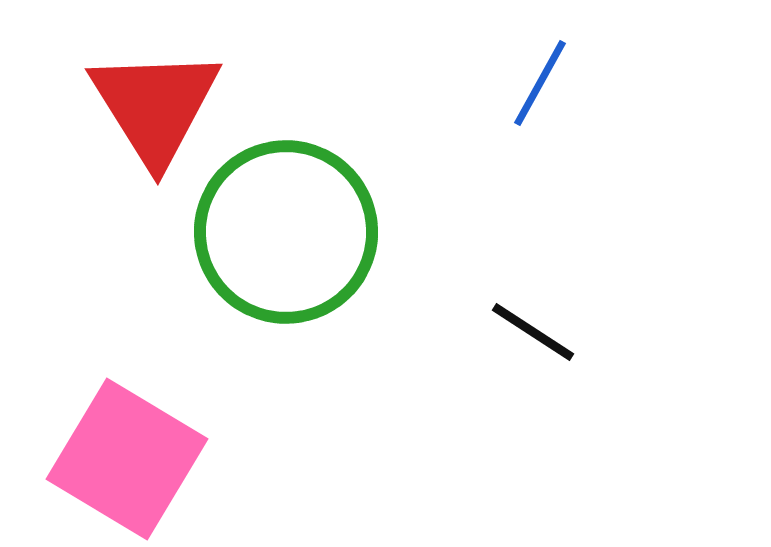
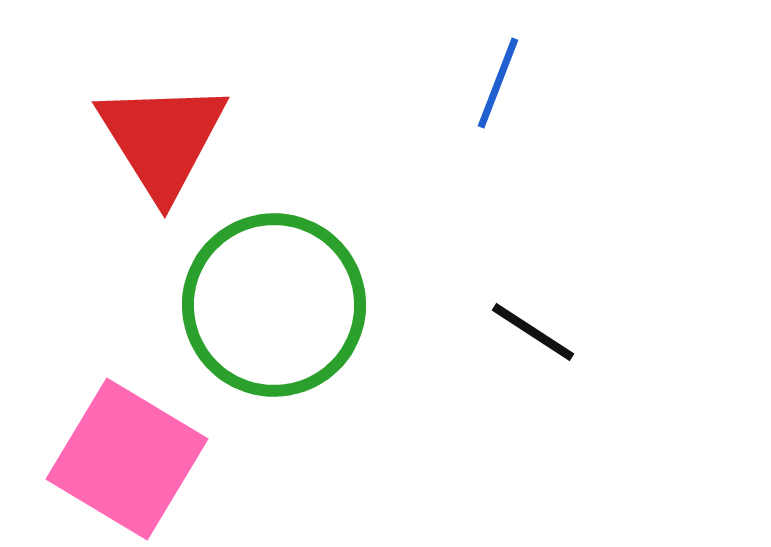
blue line: moved 42 px left; rotated 8 degrees counterclockwise
red triangle: moved 7 px right, 33 px down
green circle: moved 12 px left, 73 px down
